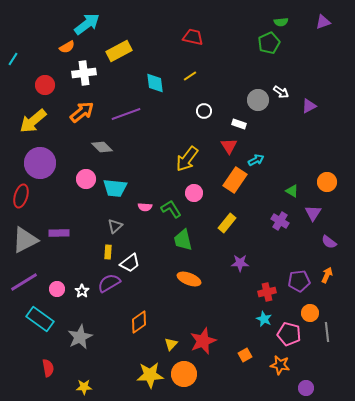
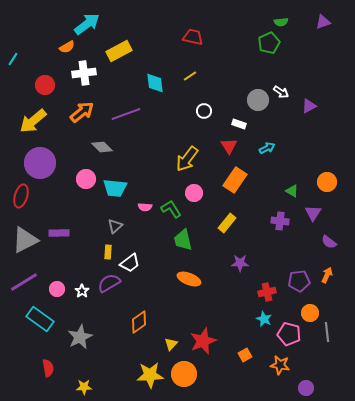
cyan arrow at (256, 160): moved 11 px right, 12 px up
purple cross at (280, 221): rotated 24 degrees counterclockwise
